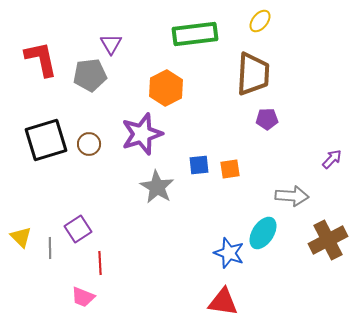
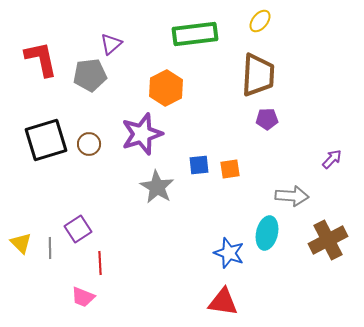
purple triangle: rotated 20 degrees clockwise
brown trapezoid: moved 5 px right, 1 px down
cyan ellipse: moved 4 px right; rotated 20 degrees counterclockwise
yellow triangle: moved 6 px down
